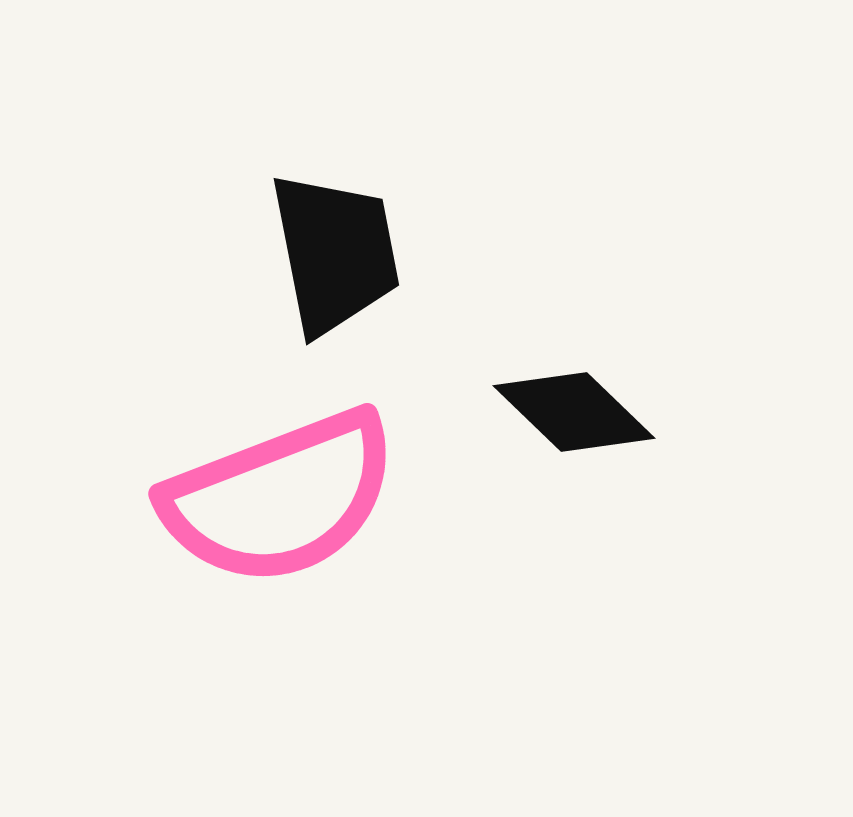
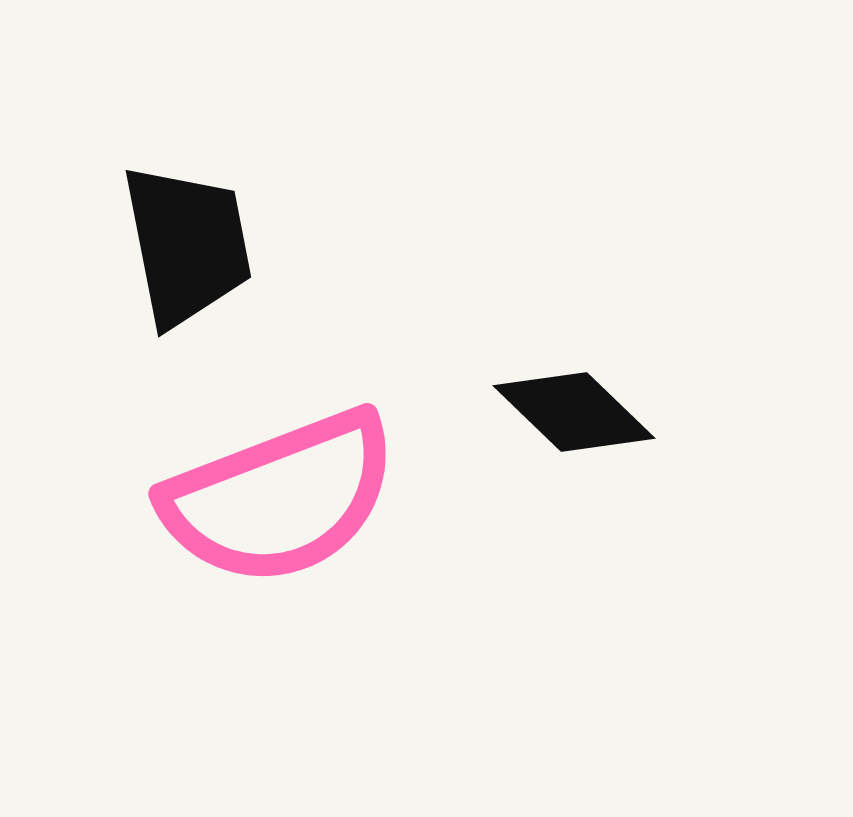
black trapezoid: moved 148 px left, 8 px up
